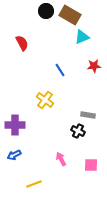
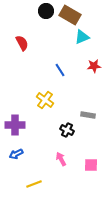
black cross: moved 11 px left, 1 px up
blue arrow: moved 2 px right, 1 px up
